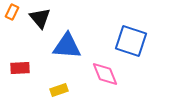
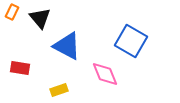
blue square: rotated 12 degrees clockwise
blue triangle: rotated 24 degrees clockwise
red rectangle: rotated 12 degrees clockwise
